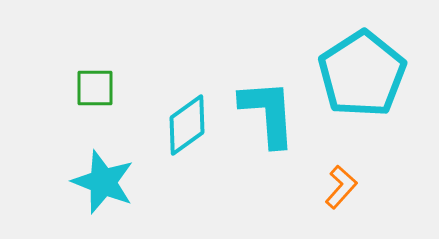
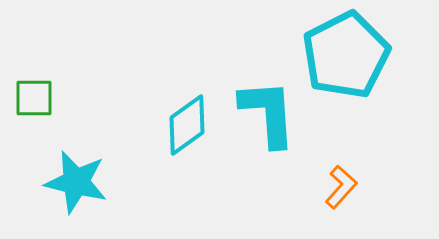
cyan pentagon: moved 16 px left, 19 px up; rotated 6 degrees clockwise
green square: moved 61 px left, 10 px down
cyan star: moved 27 px left; rotated 8 degrees counterclockwise
